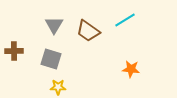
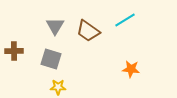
gray triangle: moved 1 px right, 1 px down
